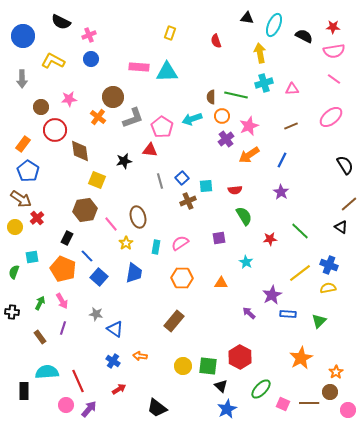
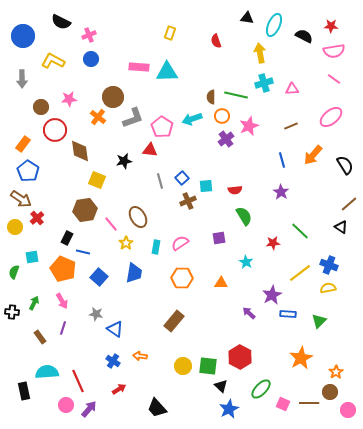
red star at (333, 27): moved 2 px left, 1 px up
orange arrow at (249, 155): moved 64 px right; rotated 15 degrees counterclockwise
blue line at (282, 160): rotated 42 degrees counterclockwise
brown ellipse at (138, 217): rotated 15 degrees counterclockwise
red star at (270, 239): moved 3 px right, 4 px down
blue line at (87, 256): moved 4 px left, 4 px up; rotated 32 degrees counterclockwise
green arrow at (40, 303): moved 6 px left
black rectangle at (24, 391): rotated 12 degrees counterclockwise
black trapezoid at (157, 408): rotated 10 degrees clockwise
blue star at (227, 409): moved 2 px right
